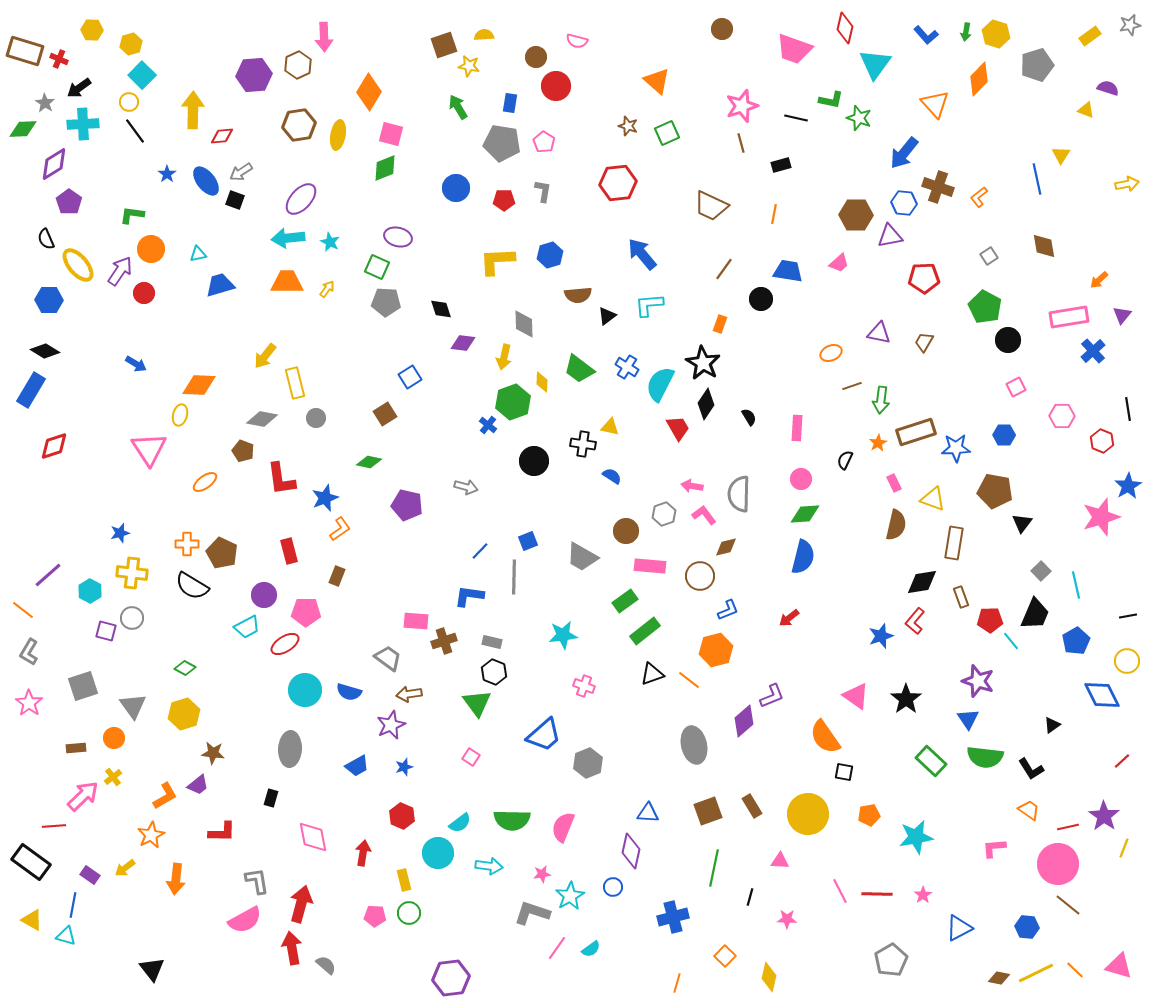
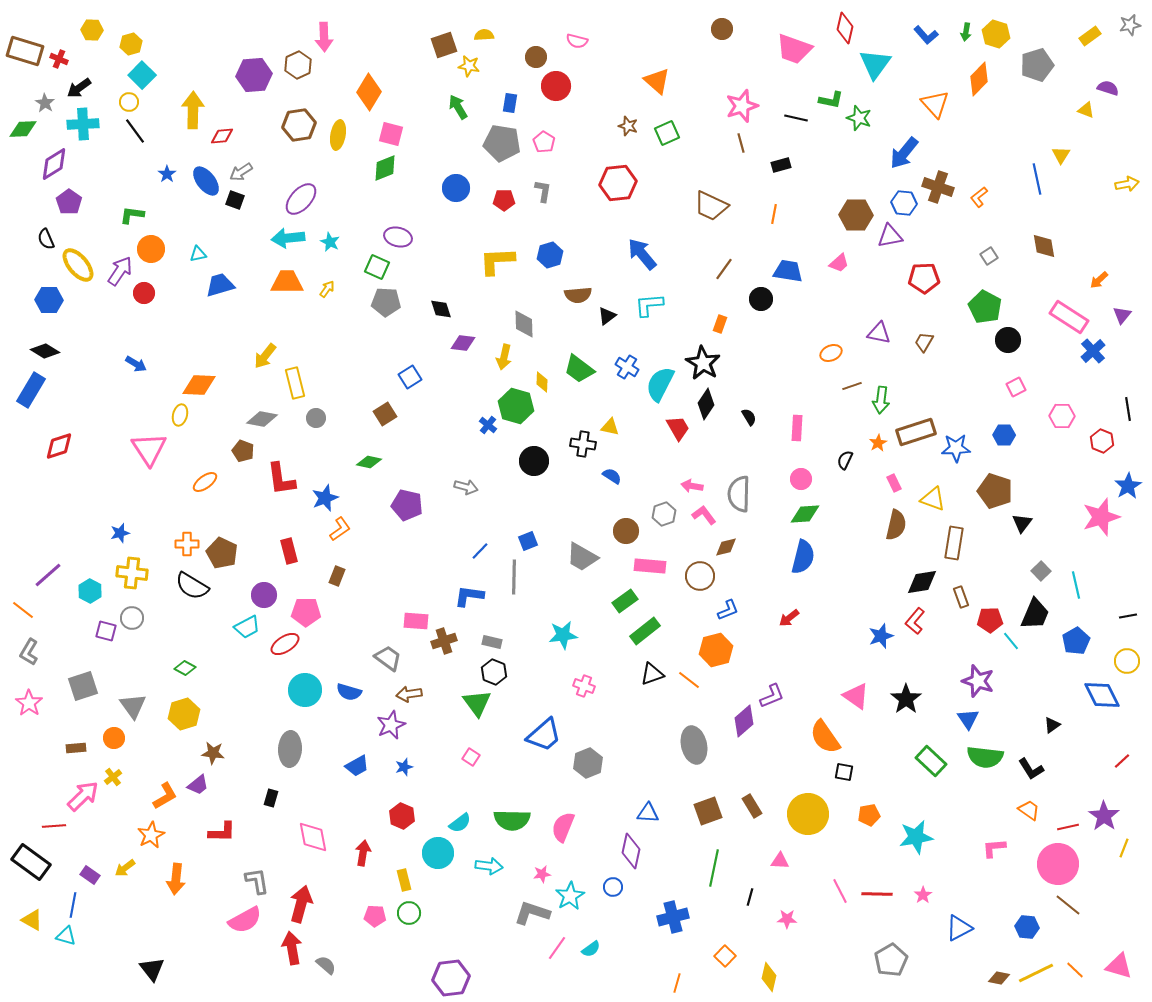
pink rectangle at (1069, 317): rotated 42 degrees clockwise
green hexagon at (513, 402): moved 3 px right, 4 px down; rotated 24 degrees counterclockwise
red diamond at (54, 446): moved 5 px right
brown pentagon at (995, 491): rotated 8 degrees clockwise
